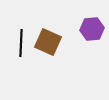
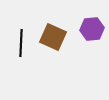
brown square: moved 5 px right, 5 px up
